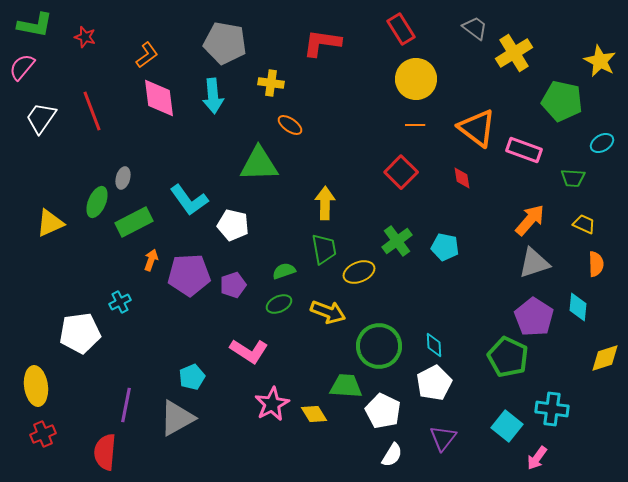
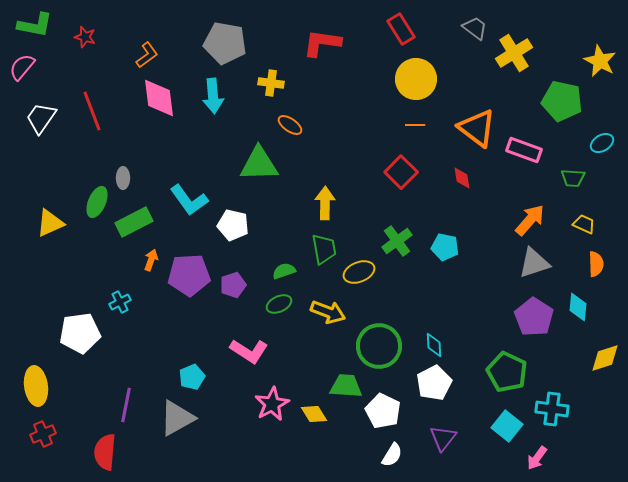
gray ellipse at (123, 178): rotated 15 degrees counterclockwise
green pentagon at (508, 357): moved 1 px left, 15 px down
